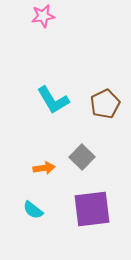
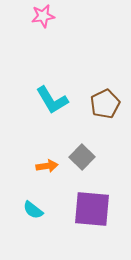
cyan L-shape: moved 1 px left
orange arrow: moved 3 px right, 2 px up
purple square: rotated 12 degrees clockwise
